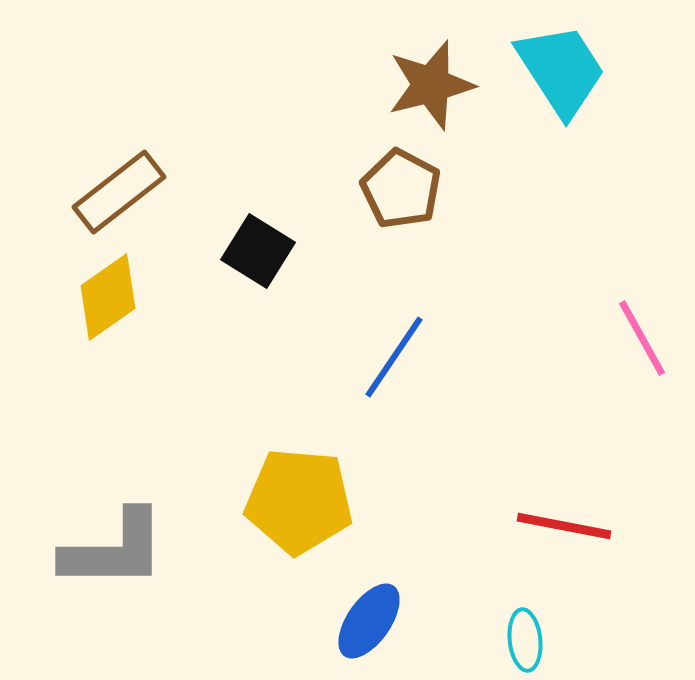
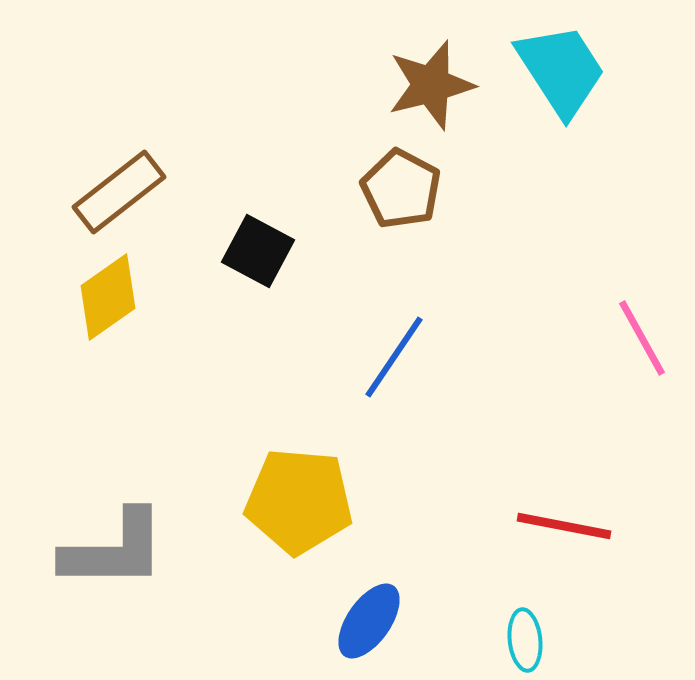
black square: rotated 4 degrees counterclockwise
